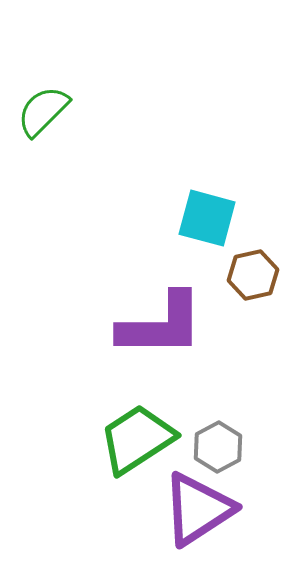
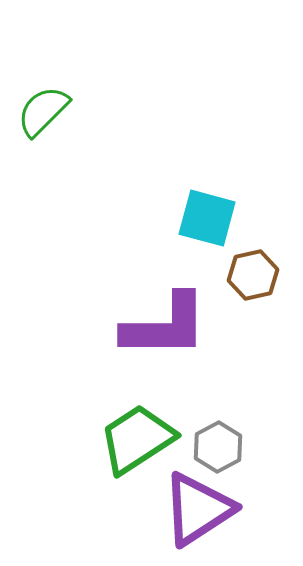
purple L-shape: moved 4 px right, 1 px down
